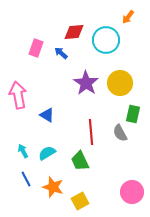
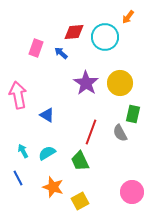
cyan circle: moved 1 px left, 3 px up
red line: rotated 25 degrees clockwise
blue line: moved 8 px left, 1 px up
